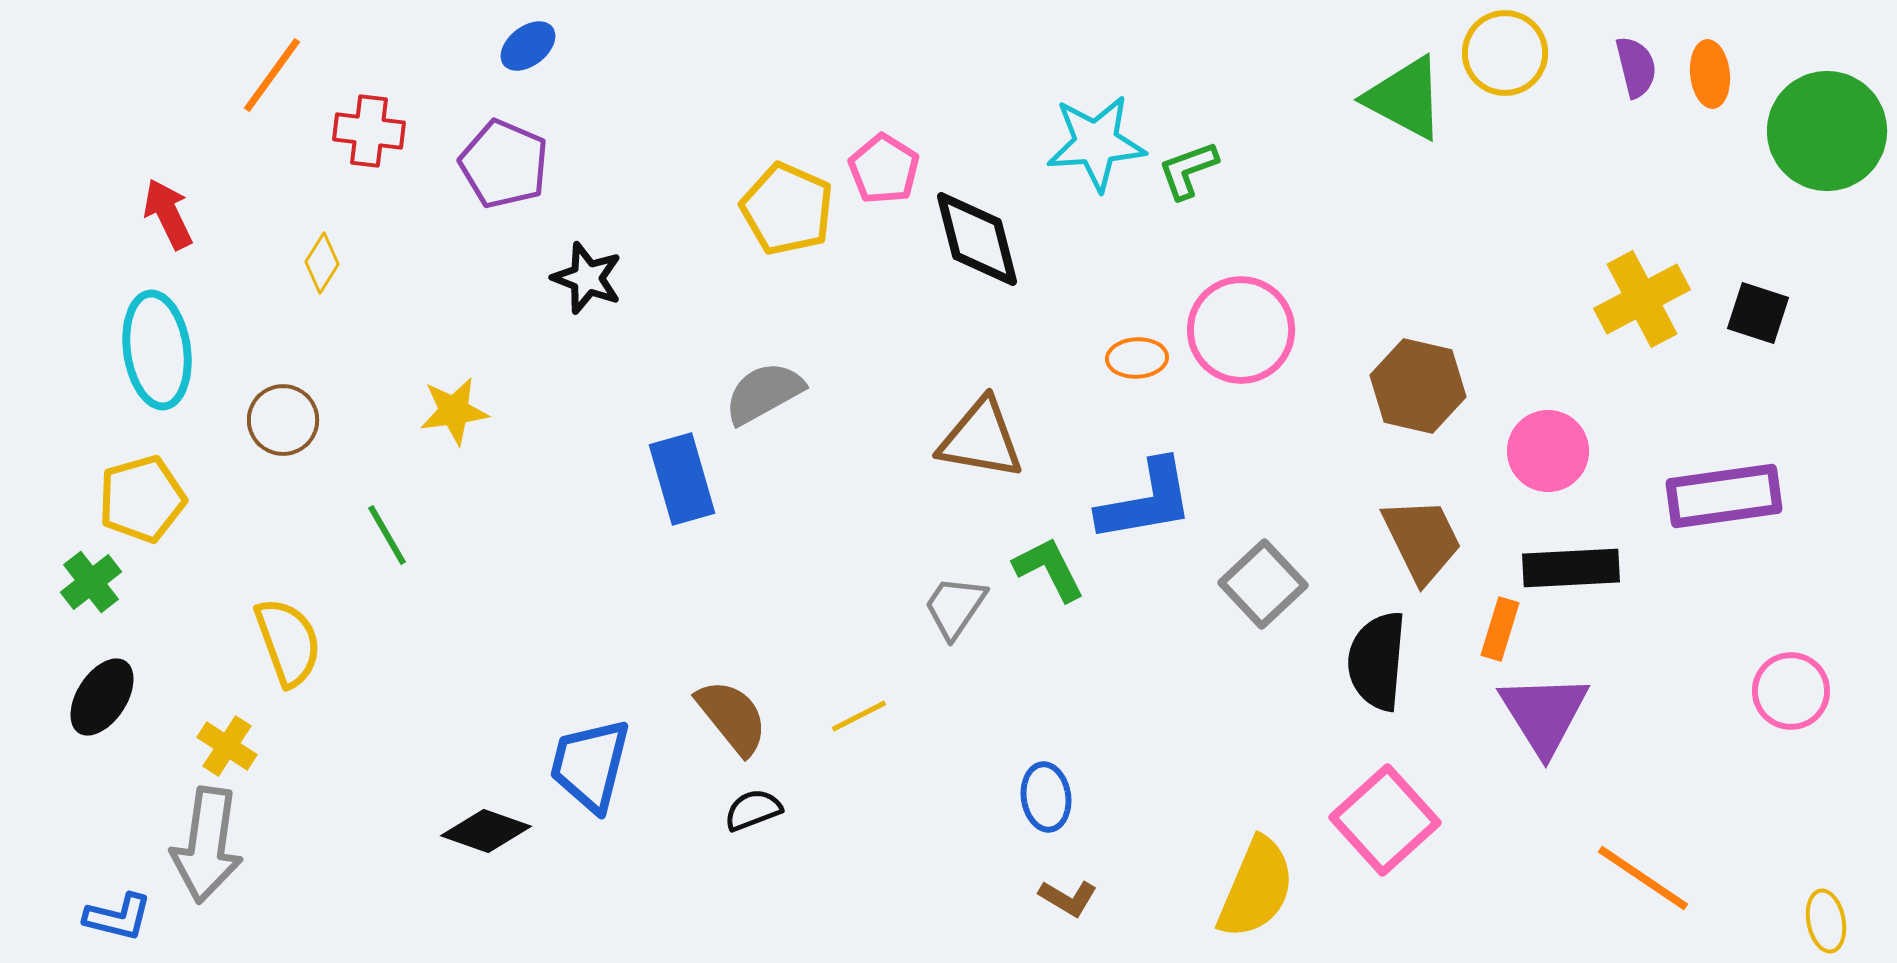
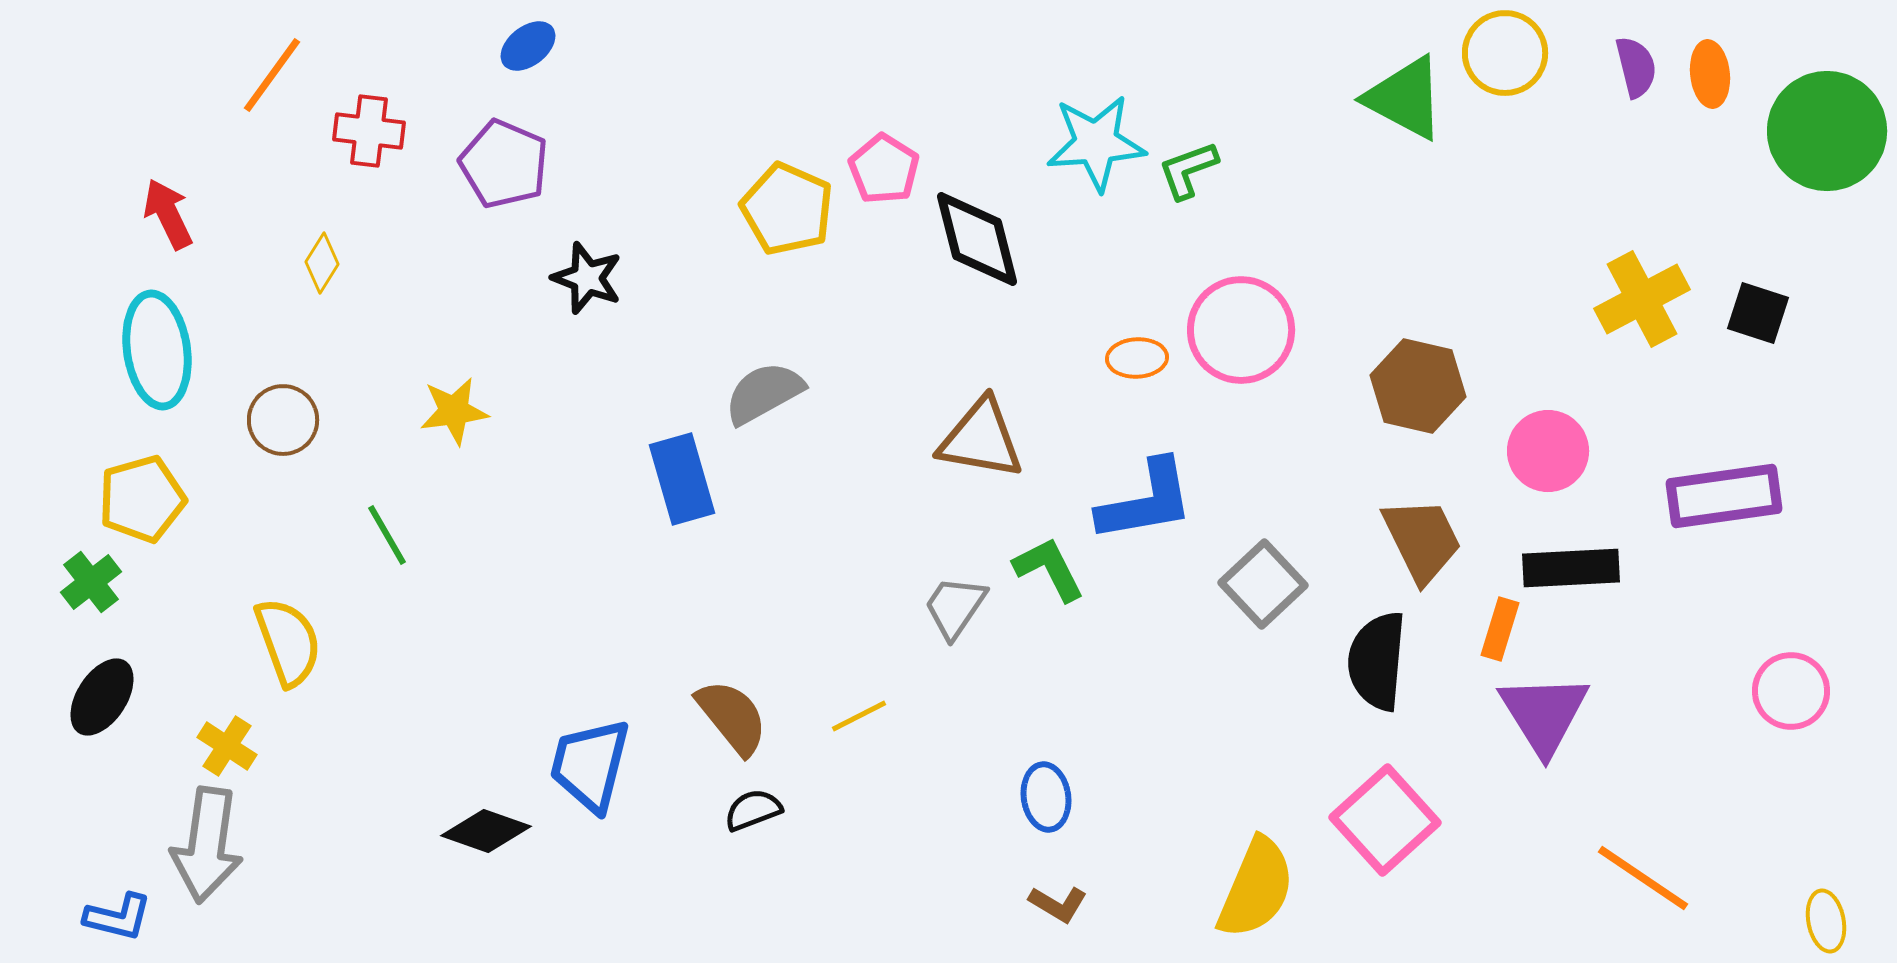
brown L-shape at (1068, 898): moved 10 px left, 6 px down
